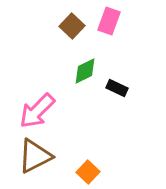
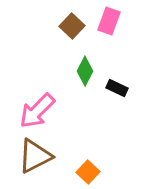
green diamond: rotated 36 degrees counterclockwise
